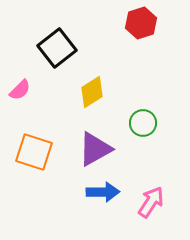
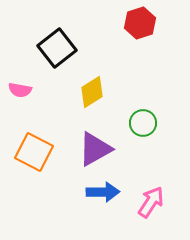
red hexagon: moved 1 px left
pink semicircle: rotated 55 degrees clockwise
orange square: rotated 9 degrees clockwise
